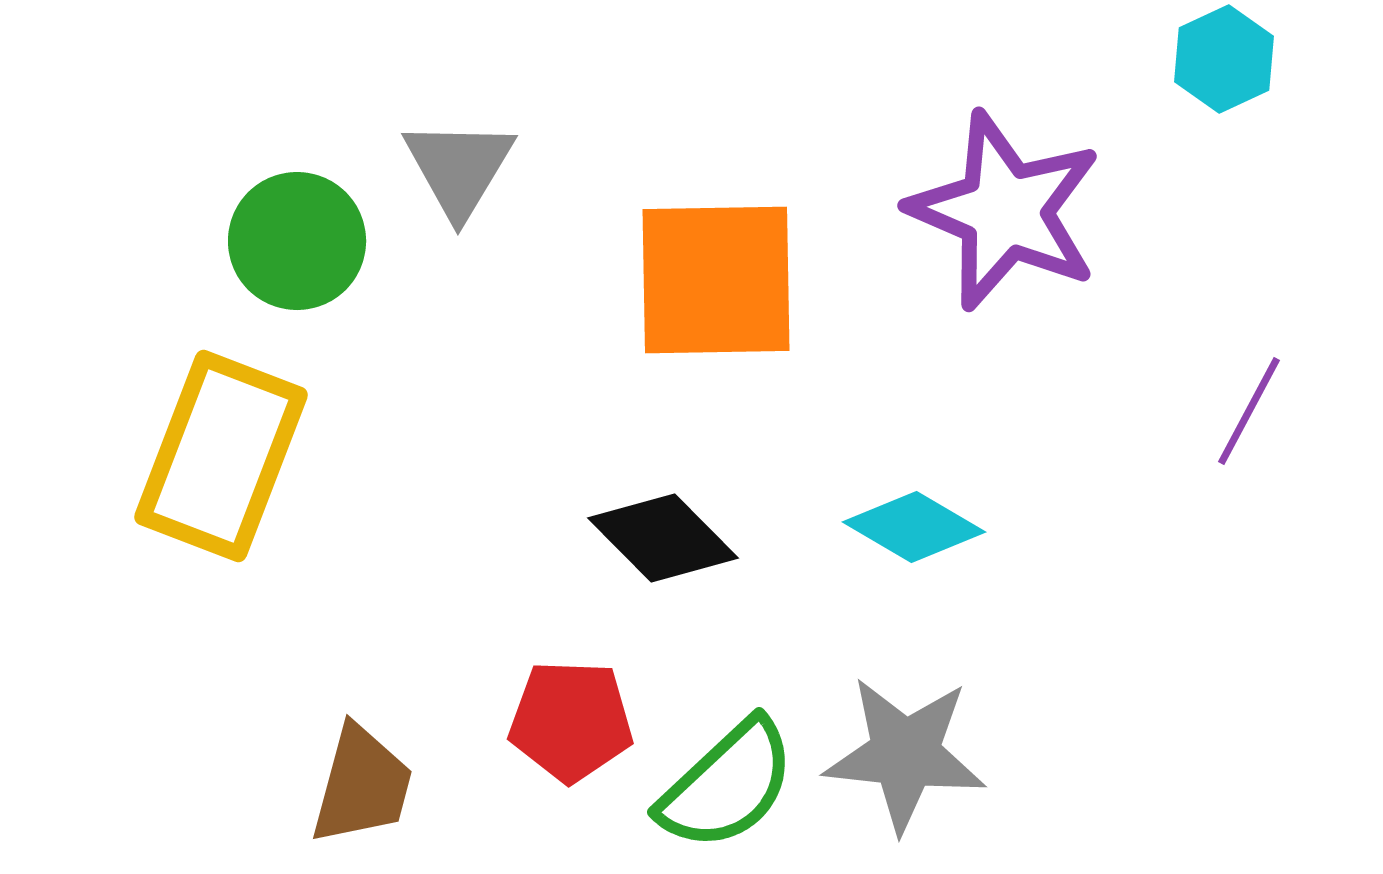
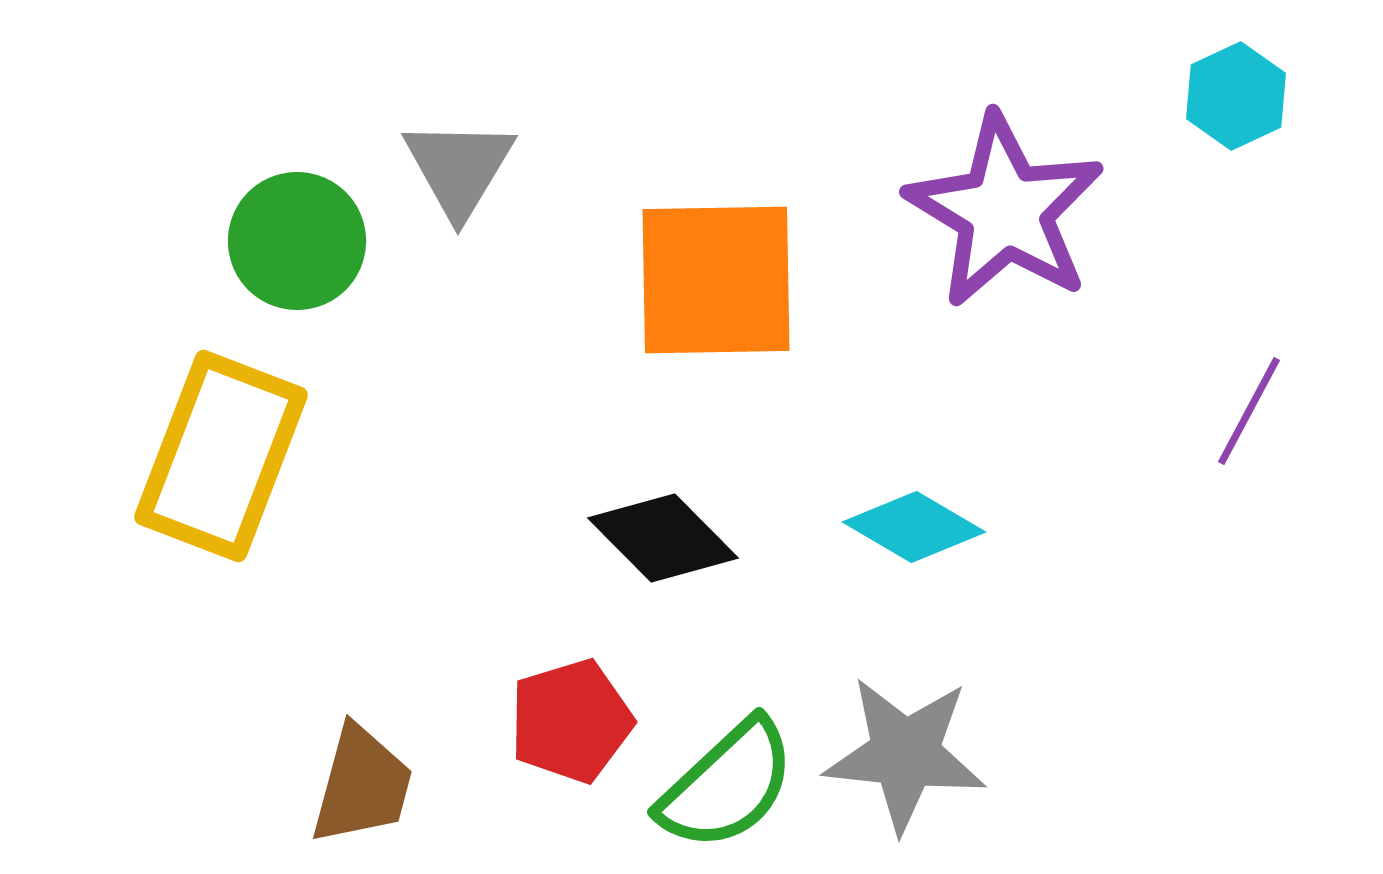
cyan hexagon: moved 12 px right, 37 px down
purple star: rotated 8 degrees clockwise
red pentagon: rotated 19 degrees counterclockwise
